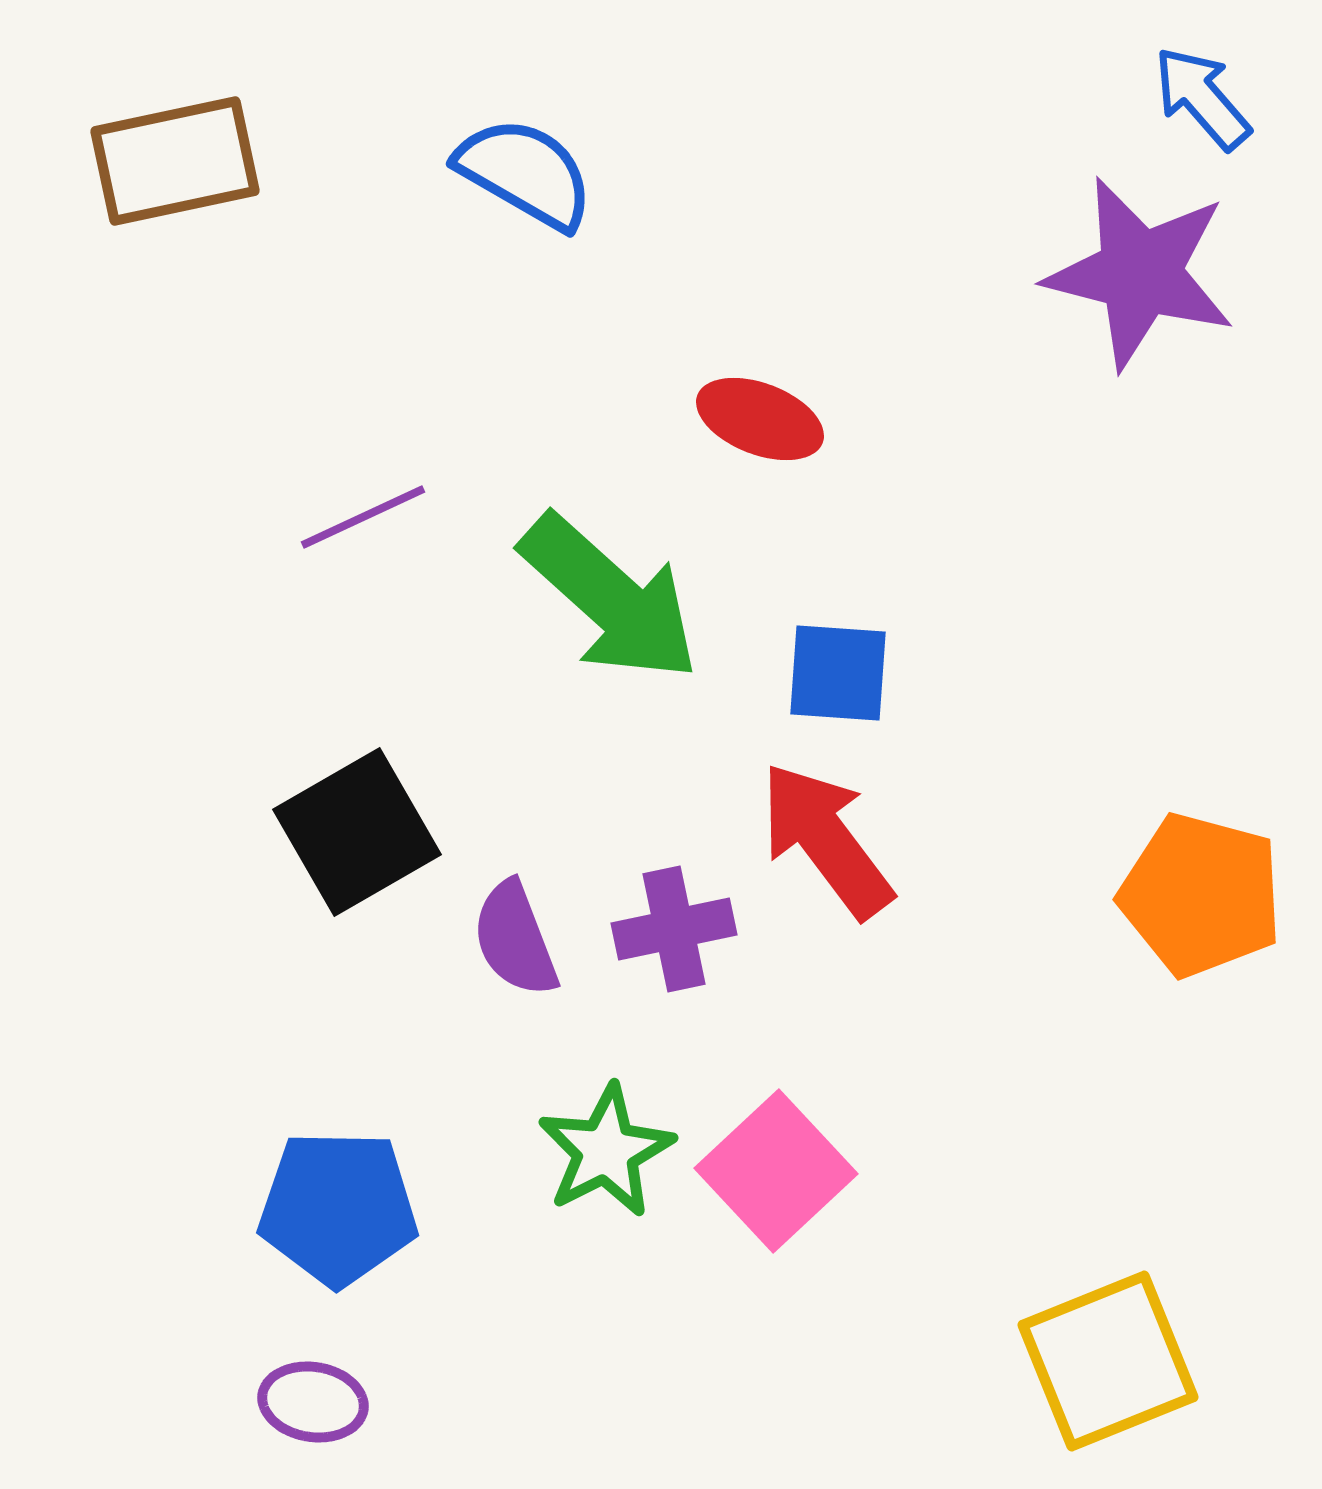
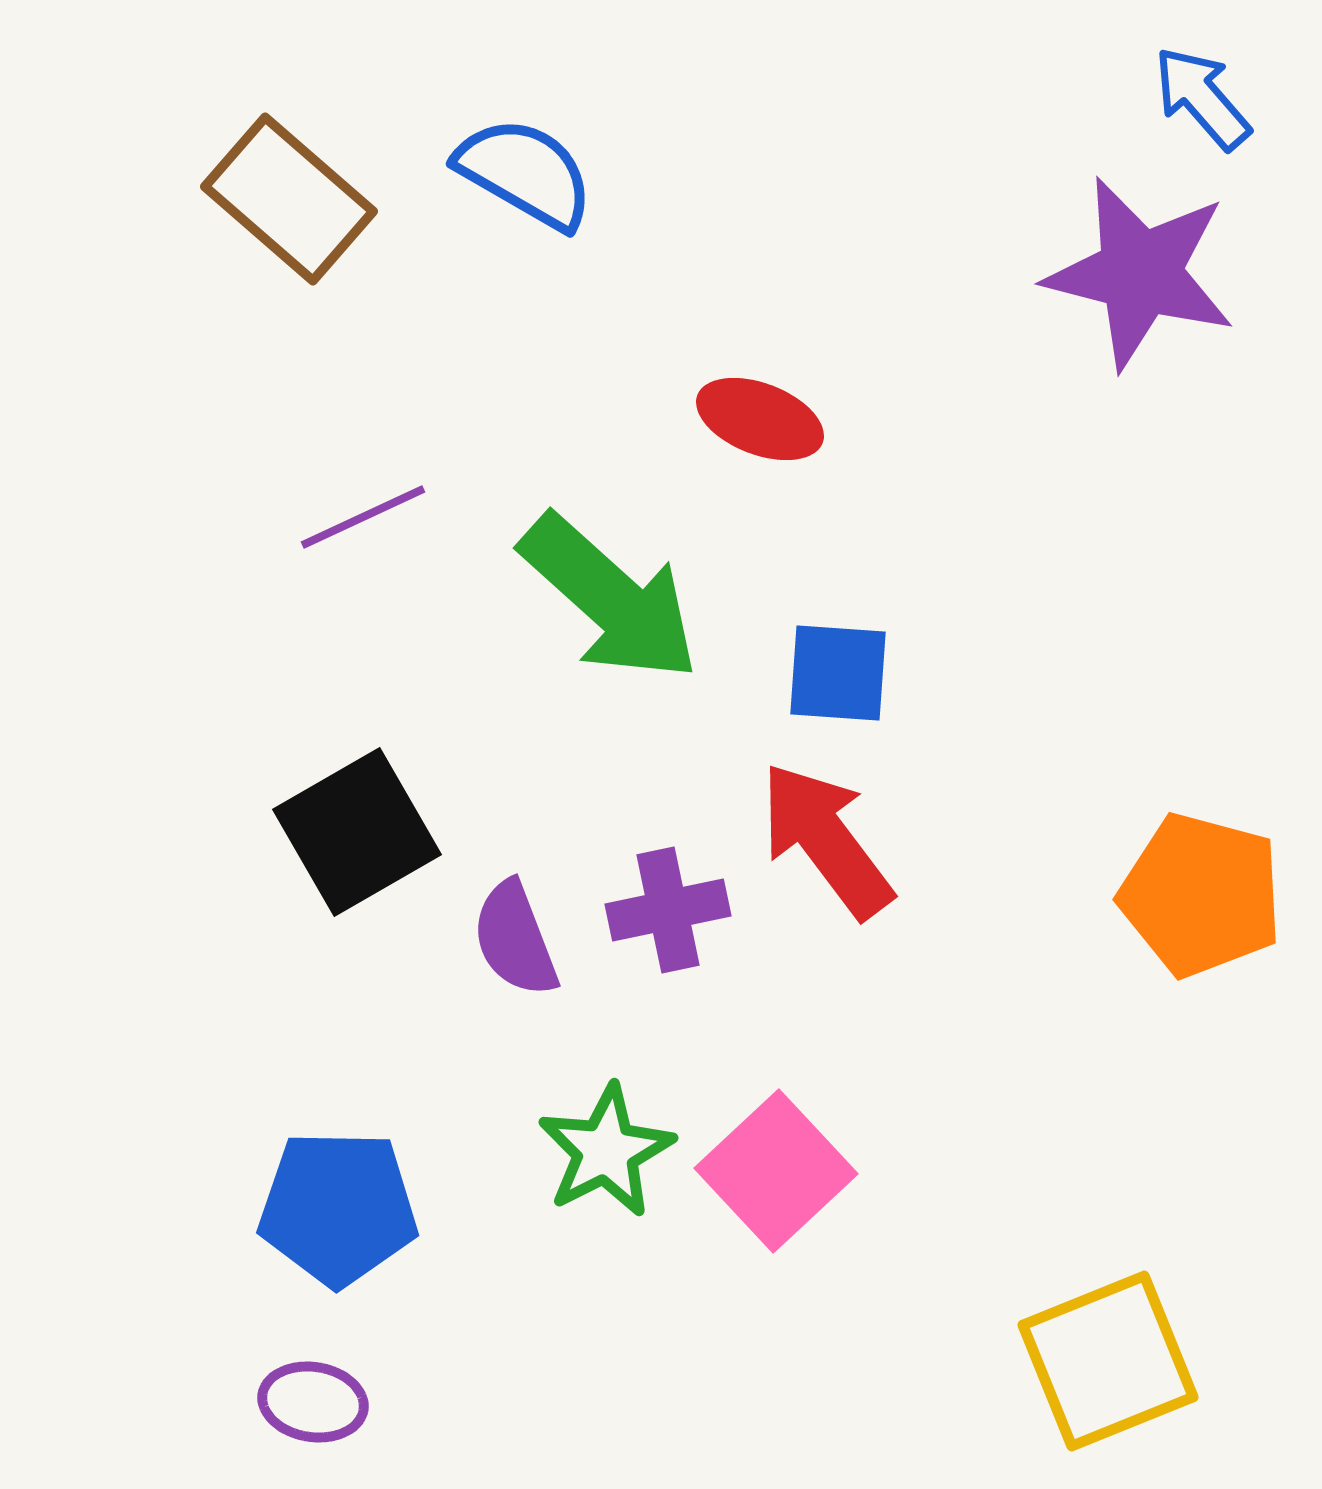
brown rectangle: moved 114 px right, 38 px down; rotated 53 degrees clockwise
purple cross: moved 6 px left, 19 px up
